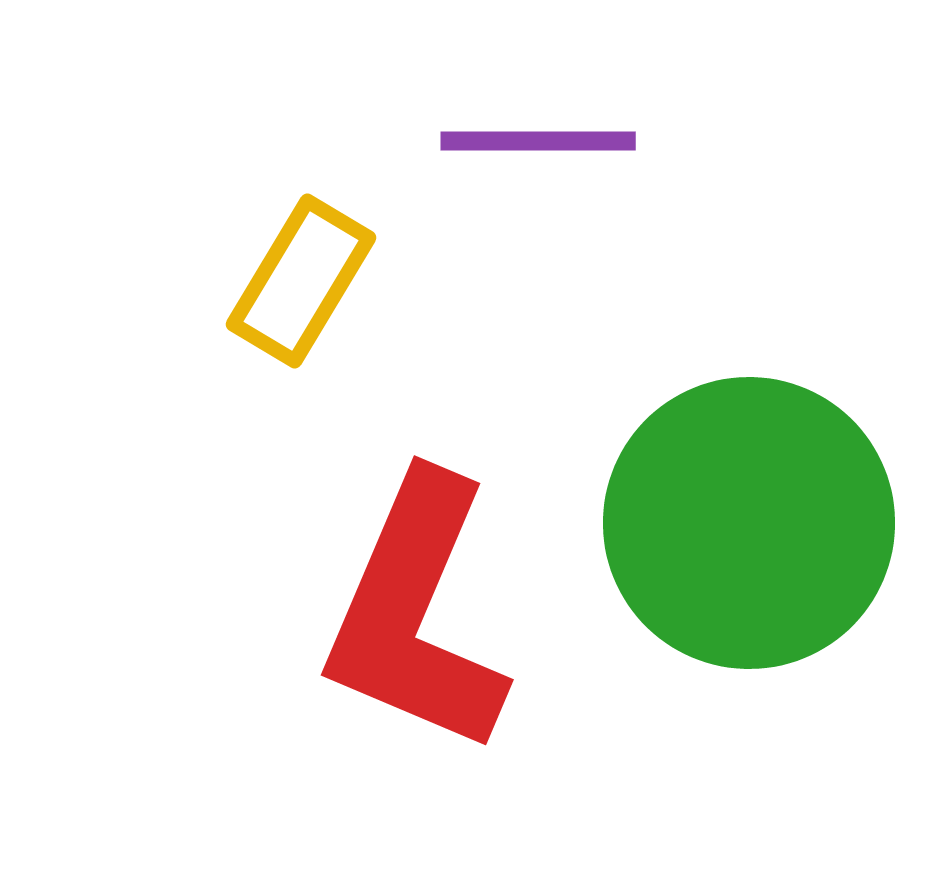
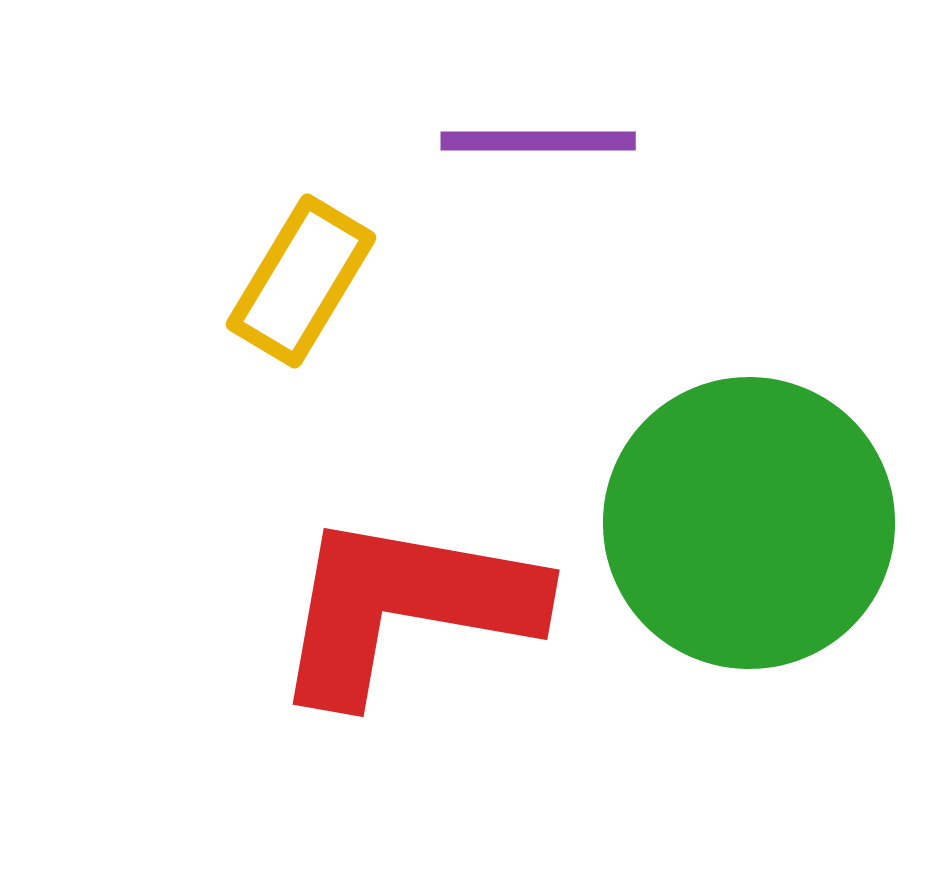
red L-shape: moved 11 px left, 7 px up; rotated 77 degrees clockwise
